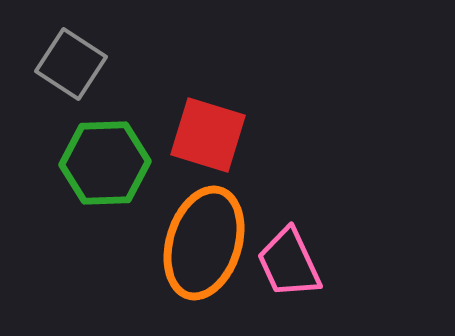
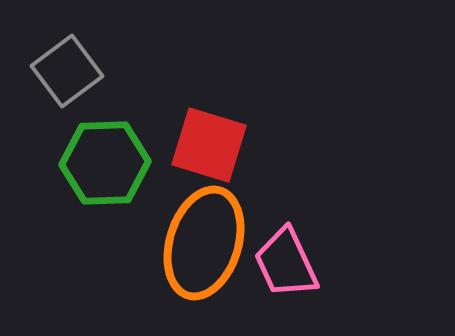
gray square: moved 4 px left, 7 px down; rotated 20 degrees clockwise
red square: moved 1 px right, 10 px down
pink trapezoid: moved 3 px left
